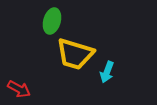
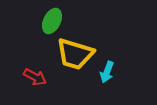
green ellipse: rotated 10 degrees clockwise
red arrow: moved 16 px right, 12 px up
